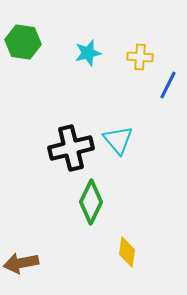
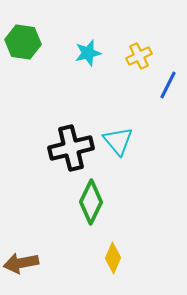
yellow cross: moved 1 px left, 1 px up; rotated 30 degrees counterclockwise
cyan triangle: moved 1 px down
yellow diamond: moved 14 px left, 6 px down; rotated 16 degrees clockwise
